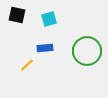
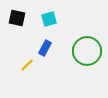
black square: moved 3 px down
blue rectangle: rotated 56 degrees counterclockwise
